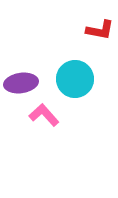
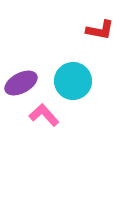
cyan circle: moved 2 px left, 2 px down
purple ellipse: rotated 20 degrees counterclockwise
